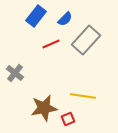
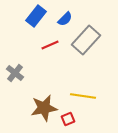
red line: moved 1 px left, 1 px down
